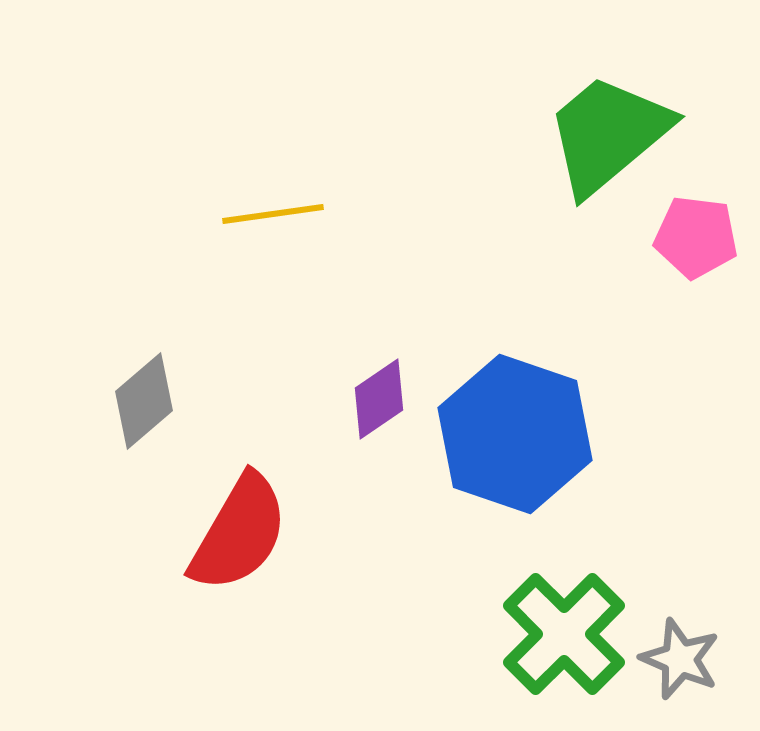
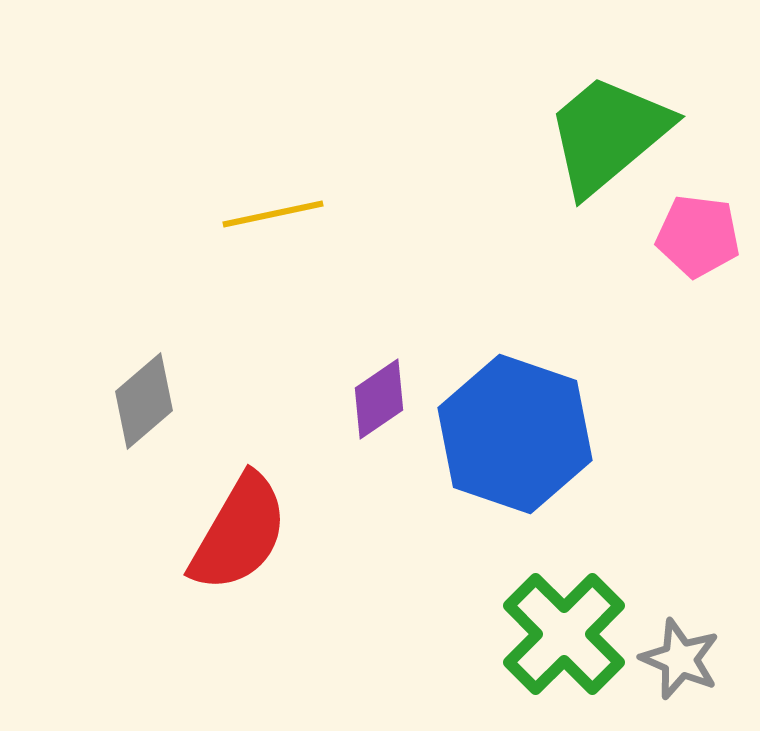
yellow line: rotated 4 degrees counterclockwise
pink pentagon: moved 2 px right, 1 px up
